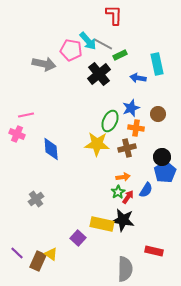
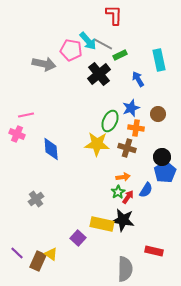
cyan rectangle: moved 2 px right, 4 px up
blue arrow: moved 1 px down; rotated 49 degrees clockwise
brown cross: rotated 30 degrees clockwise
